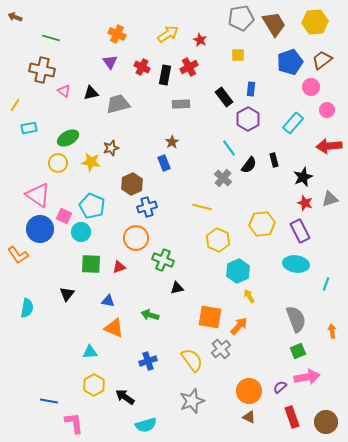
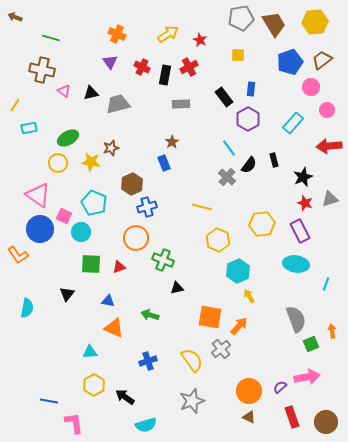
gray cross at (223, 178): moved 4 px right, 1 px up
cyan pentagon at (92, 206): moved 2 px right, 3 px up
green square at (298, 351): moved 13 px right, 7 px up
